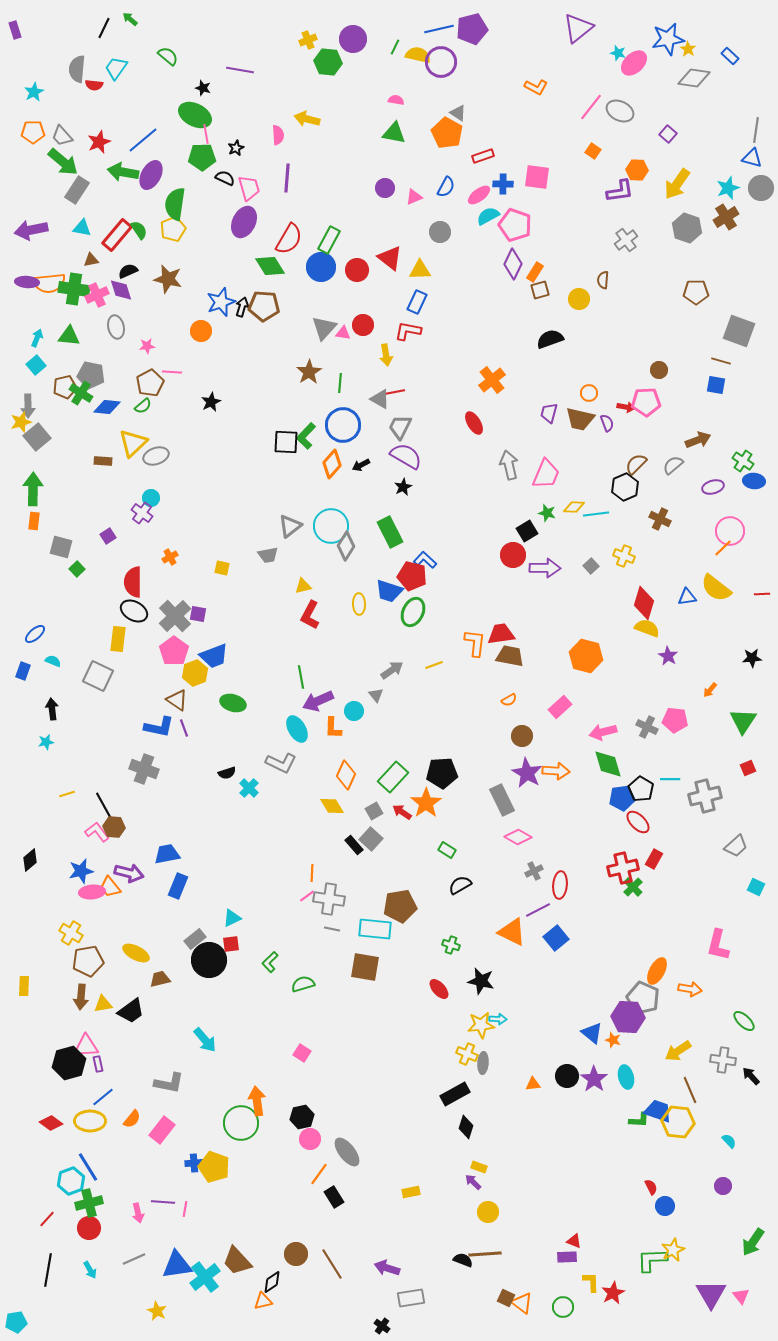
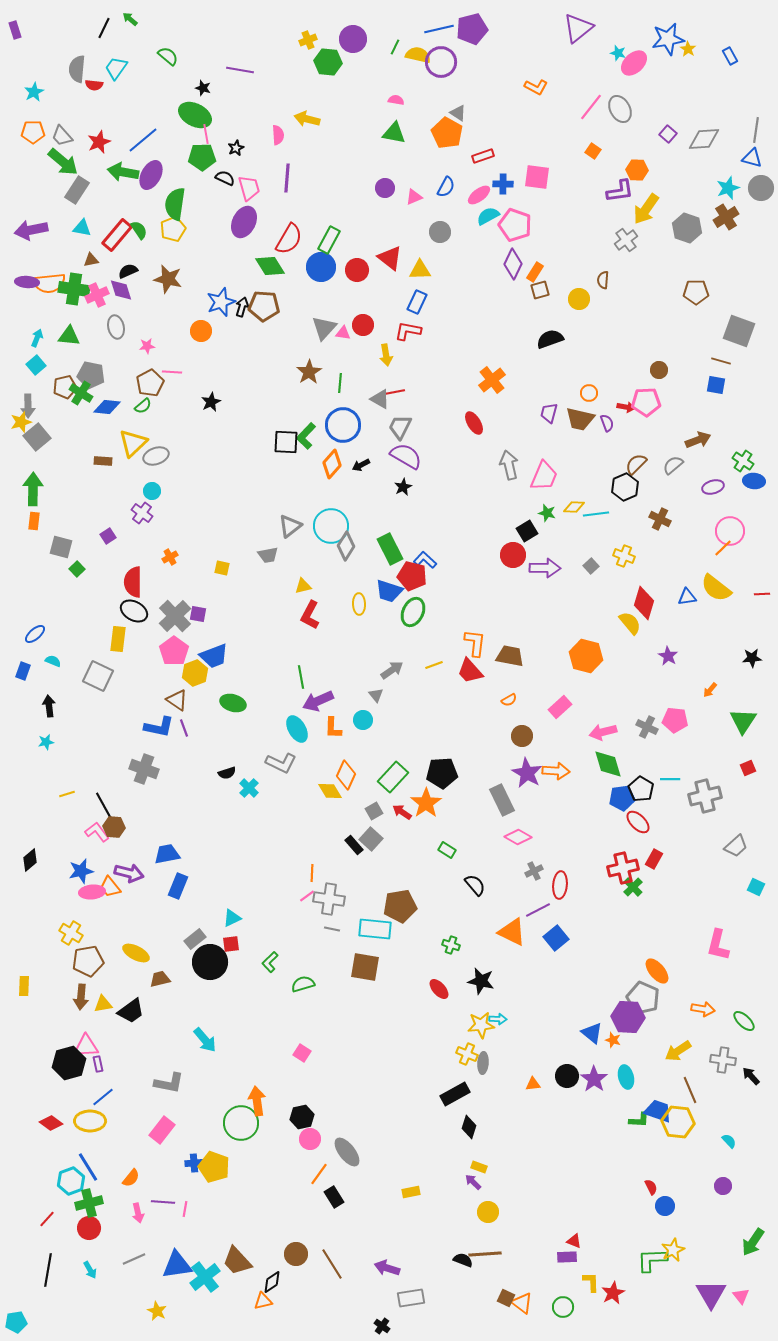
blue rectangle at (730, 56): rotated 18 degrees clockwise
gray diamond at (694, 78): moved 10 px right, 61 px down; rotated 12 degrees counterclockwise
gray ellipse at (620, 111): moved 2 px up; rotated 36 degrees clockwise
yellow arrow at (677, 184): moved 31 px left, 25 px down
pink trapezoid at (546, 474): moved 2 px left, 2 px down
cyan circle at (151, 498): moved 1 px right, 7 px up
green rectangle at (390, 532): moved 17 px down
yellow semicircle at (647, 628): moved 17 px left, 5 px up; rotated 30 degrees clockwise
red trapezoid at (501, 634): moved 31 px left, 37 px down; rotated 124 degrees counterclockwise
black arrow at (52, 709): moved 3 px left, 3 px up
cyan circle at (354, 711): moved 9 px right, 9 px down
yellow diamond at (332, 806): moved 2 px left, 15 px up
black semicircle at (460, 885): moved 15 px right; rotated 80 degrees clockwise
black circle at (209, 960): moved 1 px right, 2 px down
orange ellipse at (657, 971): rotated 68 degrees counterclockwise
orange arrow at (690, 989): moved 13 px right, 20 px down
orange semicircle at (132, 1119): moved 1 px left, 59 px down
black diamond at (466, 1127): moved 3 px right
